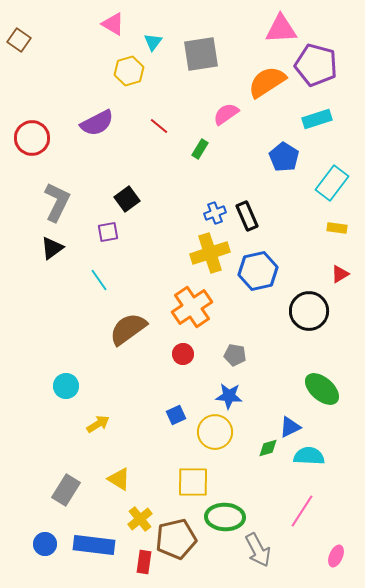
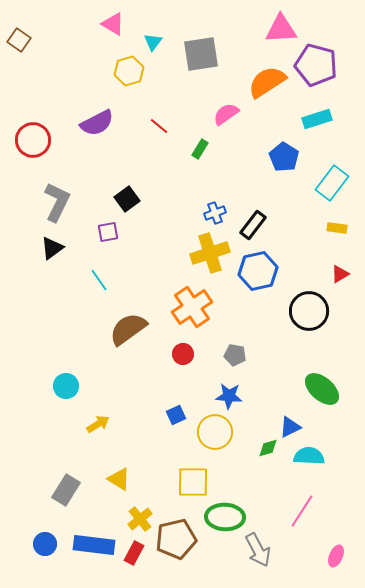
red circle at (32, 138): moved 1 px right, 2 px down
black rectangle at (247, 216): moved 6 px right, 9 px down; rotated 60 degrees clockwise
red rectangle at (144, 562): moved 10 px left, 9 px up; rotated 20 degrees clockwise
